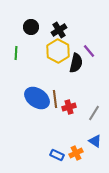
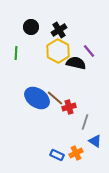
black semicircle: rotated 90 degrees counterclockwise
brown line: moved 1 px up; rotated 42 degrees counterclockwise
gray line: moved 9 px left, 9 px down; rotated 14 degrees counterclockwise
